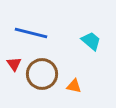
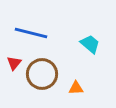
cyan trapezoid: moved 1 px left, 3 px down
red triangle: moved 1 px up; rotated 14 degrees clockwise
orange triangle: moved 2 px right, 2 px down; rotated 14 degrees counterclockwise
